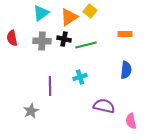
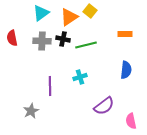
black cross: moved 1 px left
purple semicircle: rotated 130 degrees clockwise
